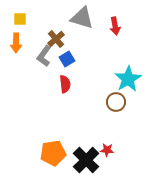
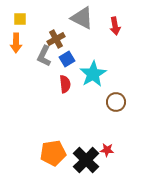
gray triangle: rotated 10 degrees clockwise
brown cross: rotated 12 degrees clockwise
gray L-shape: rotated 10 degrees counterclockwise
cyan star: moved 35 px left, 5 px up
